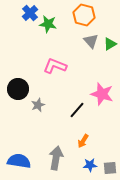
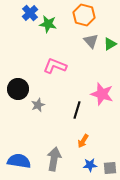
black line: rotated 24 degrees counterclockwise
gray arrow: moved 2 px left, 1 px down
